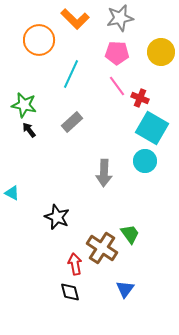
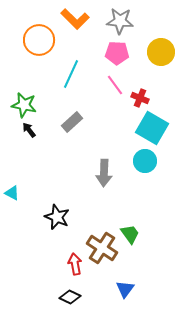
gray star: moved 3 px down; rotated 16 degrees clockwise
pink line: moved 2 px left, 1 px up
black diamond: moved 5 px down; rotated 50 degrees counterclockwise
